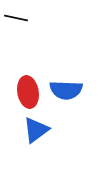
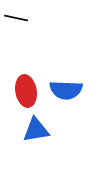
red ellipse: moved 2 px left, 1 px up
blue triangle: rotated 28 degrees clockwise
